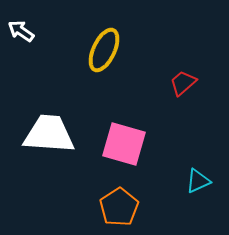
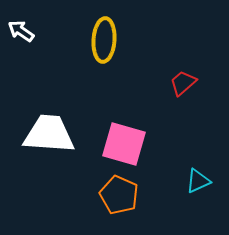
yellow ellipse: moved 10 px up; rotated 21 degrees counterclockwise
orange pentagon: moved 12 px up; rotated 15 degrees counterclockwise
